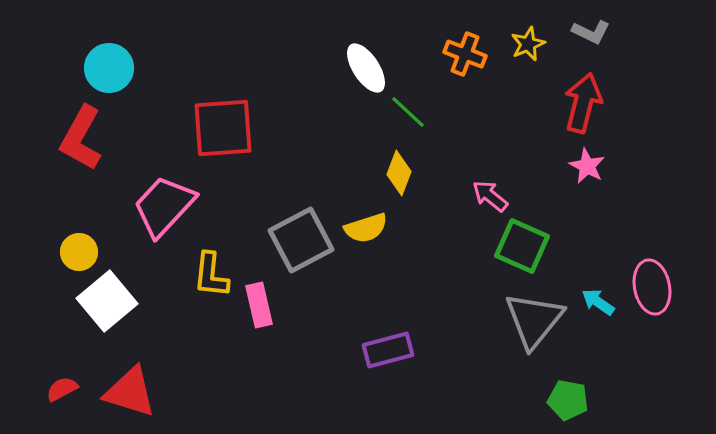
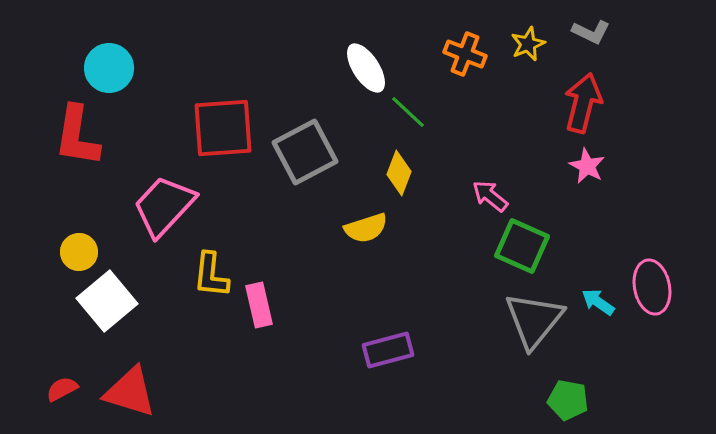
red L-shape: moved 4 px left, 2 px up; rotated 20 degrees counterclockwise
gray square: moved 4 px right, 88 px up
